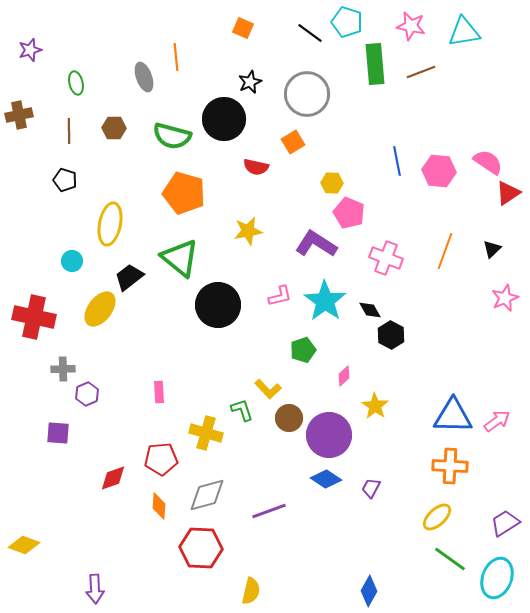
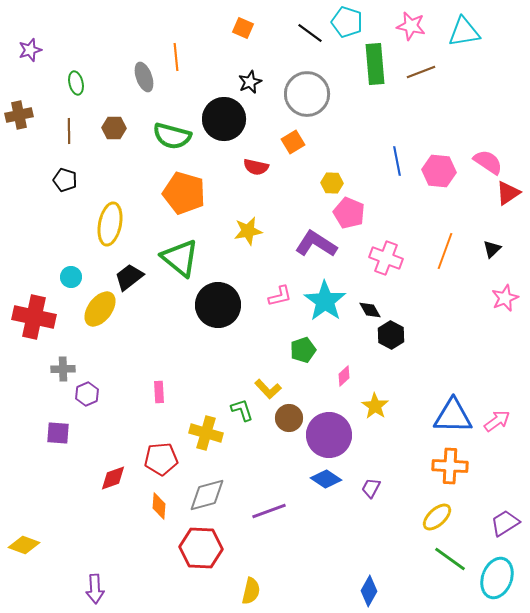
cyan circle at (72, 261): moved 1 px left, 16 px down
